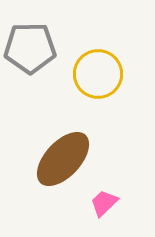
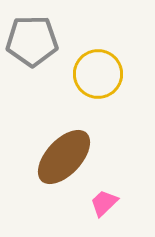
gray pentagon: moved 2 px right, 7 px up
brown ellipse: moved 1 px right, 2 px up
